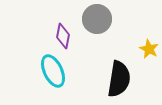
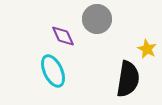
purple diamond: rotated 35 degrees counterclockwise
yellow star: moved 2 px left
black semicircle: moved 9 px right
